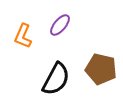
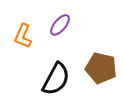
brown pentagon: moved 1 px up
